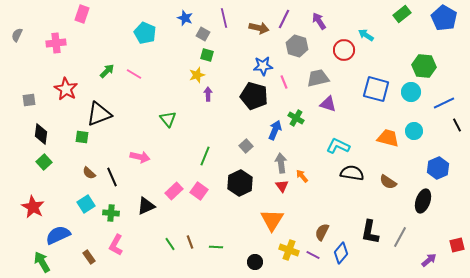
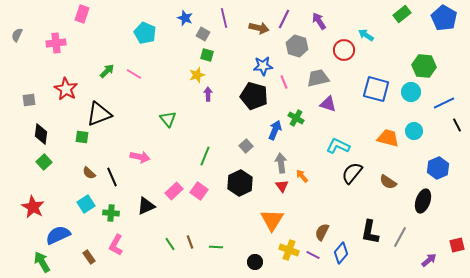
black semicircle at (352, 173): rotated 60 degrees counterclockwise
